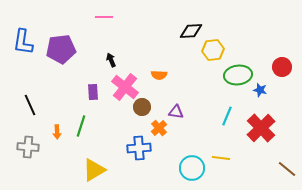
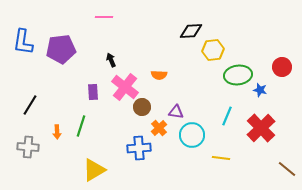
black line: rotated 55 degrees clockwise
cyan circle: moved 33 px up
